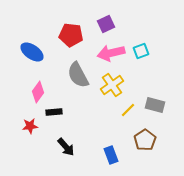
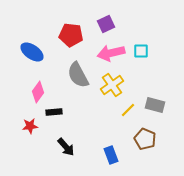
cyan square: rotated 21 degrees clockwise
brown pentagon: moved 1 px up; rotated 15 degrees counterclockwise
